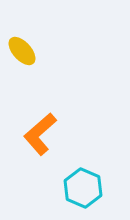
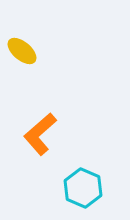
yellow ellipse: rotated 8 degrees counterclockwise
